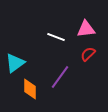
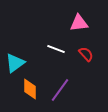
pink triangle: moved 7 px left, 6 px up
white line: moved 12 px down
red semicircle: moved 2 px left; rotated 91 degrees clockwise
purple line: moved 13 px down
